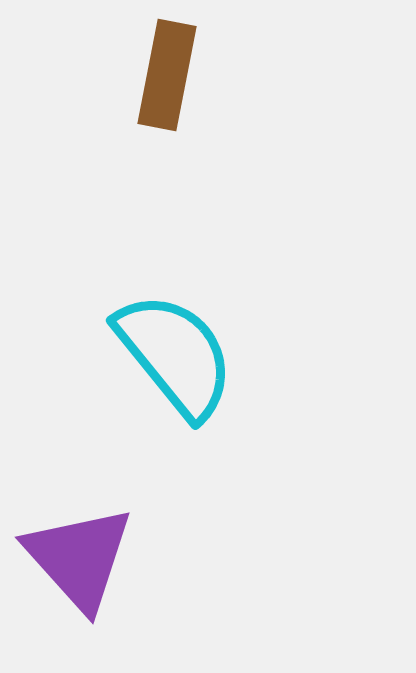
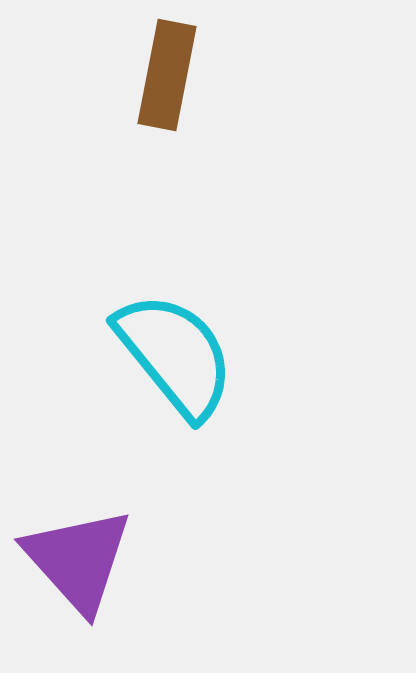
purple triangle: moved 1 px left, 2 px down
